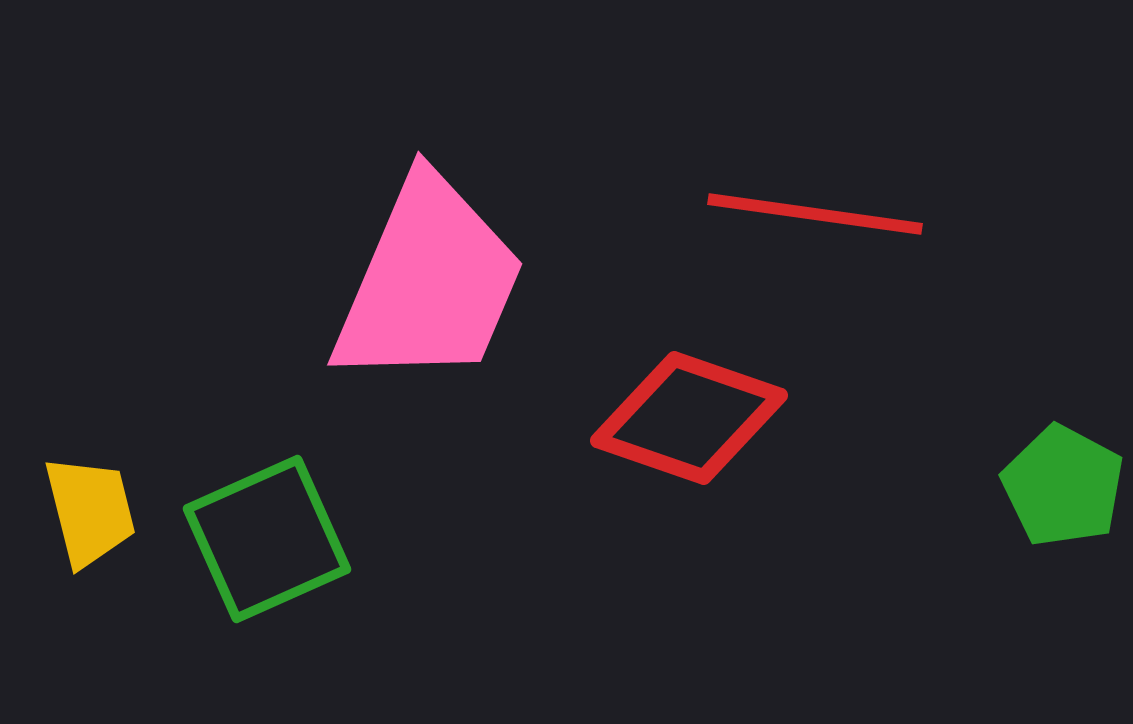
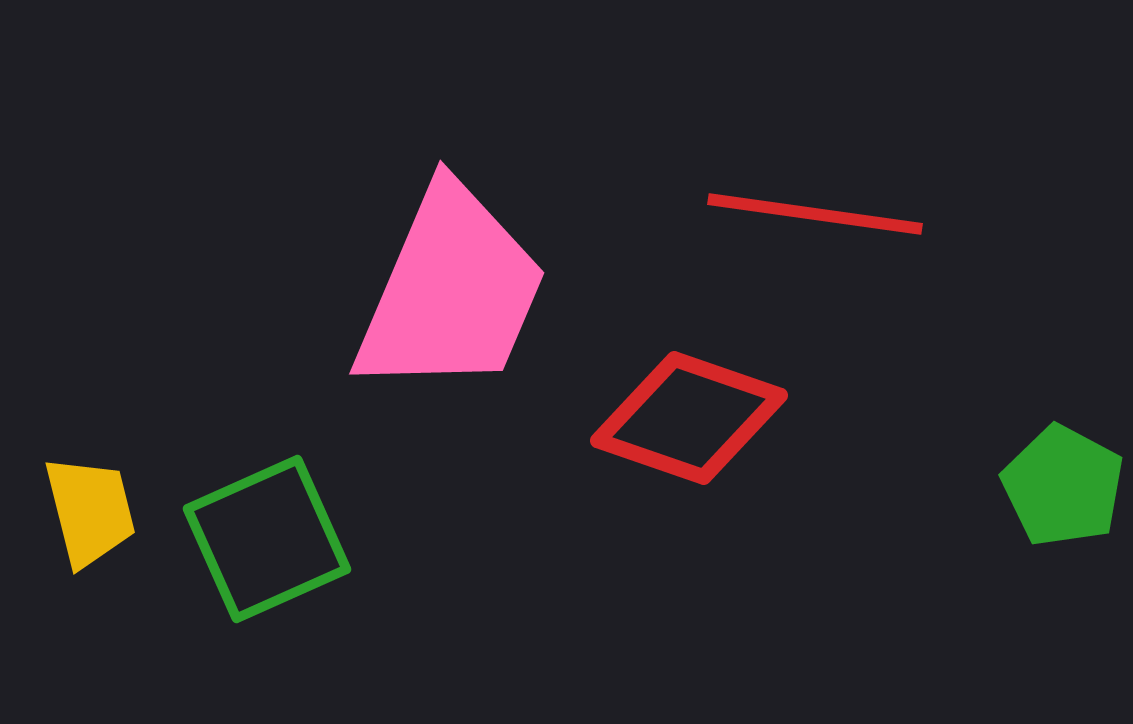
pink trapezoid: moved 22 px right, 9 px down
